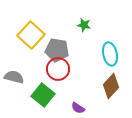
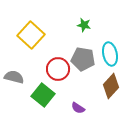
gray pentagon: moved 26 px right, 9 px down
